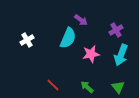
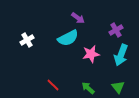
purple arrow: moved 3 px left, 2 px up
cyan semicircle: rotated 40 degrees clockwise
green arrow: moved 1 px right, 1 px down
